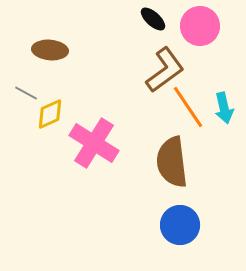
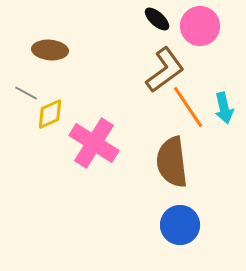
black ellipse: moved 4 px right
